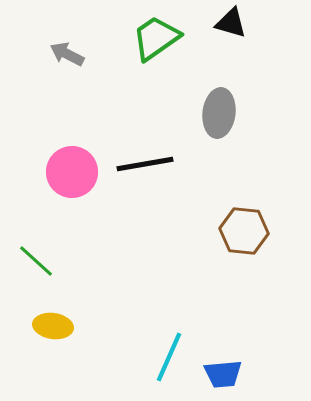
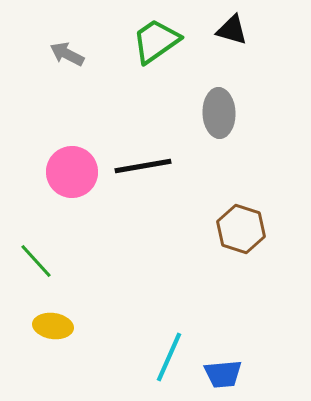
black triangle: moved 1 px right, 7 px down
green trapezoid: moved 3 px down
gray ellipse: rotated 9 degrees counterclockwise
black line: moved 2 px left, 2 px down
brown hexagon: moved 3 px left, 2 px up; rotated 12 degrees clockwise
green line: rotated 6 degrees clockwise
